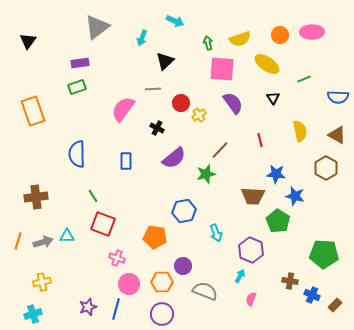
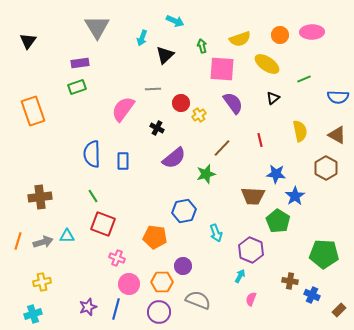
gray triangle at (97, 27): rotated 24 degrees counterclockwise
green arrow at (208, 43): moved 6 px left, 3 px down
black triangle at (165, 61): moved 6 px up
black triangle at (273, 98): rotated 24 degrees clockwise
brown line at (220, 150): moved 2 px right, 2 px up
blue semicircle at (77, 154): moved 15 px right
blue rectangle at (126, 161): moved 3 px left
blue star at (295, 196): rotated 24 degrees clockwise
brown cross at (36, 197): moved 4 px right
gray semicircle at (205, 291): moved 7 px left, 9 px down
brown rectangle at (335, 305): moved 4 px right, 5 px down
purple circle at (162, 314): moved 3 px left, 2 px up
